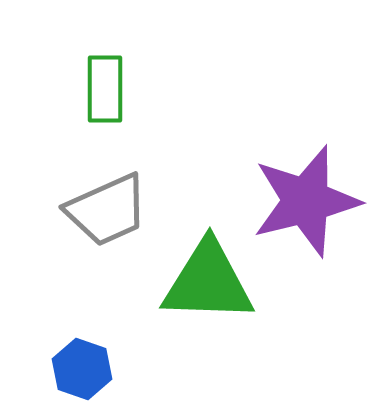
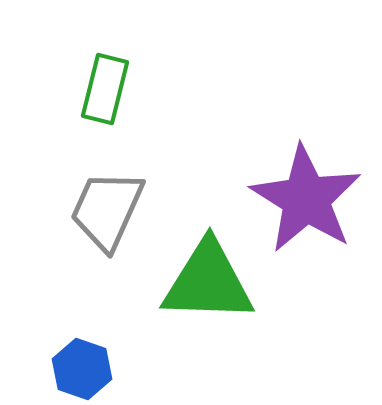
green rectangle: rotated 14 degrees clockwise
purple star: moved 2 px up; rotated 26 degrees counterclockwise
gray trapezoid: rotated 138 degrees clockwise
